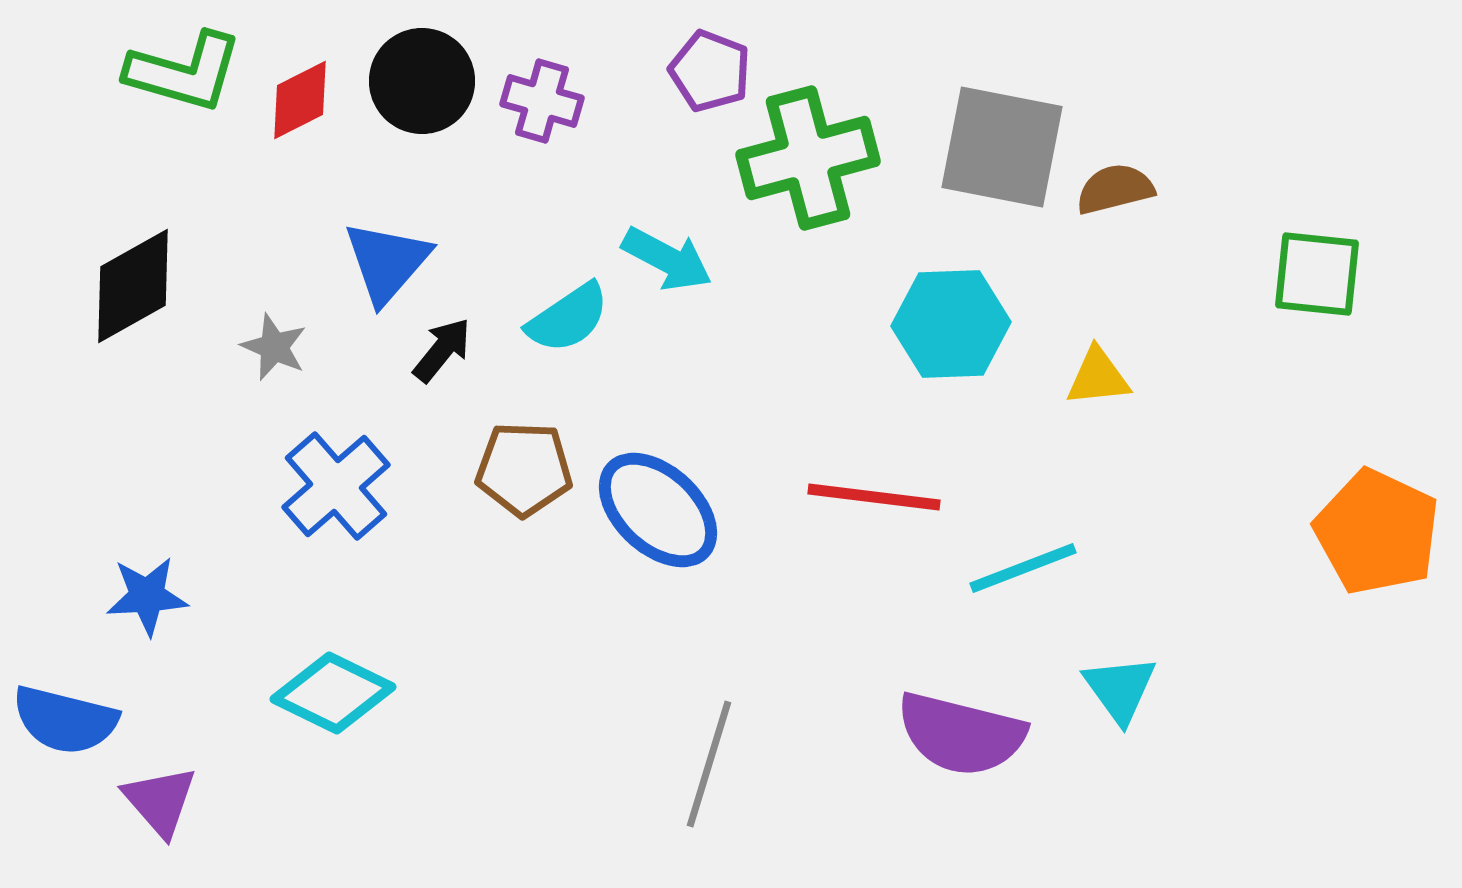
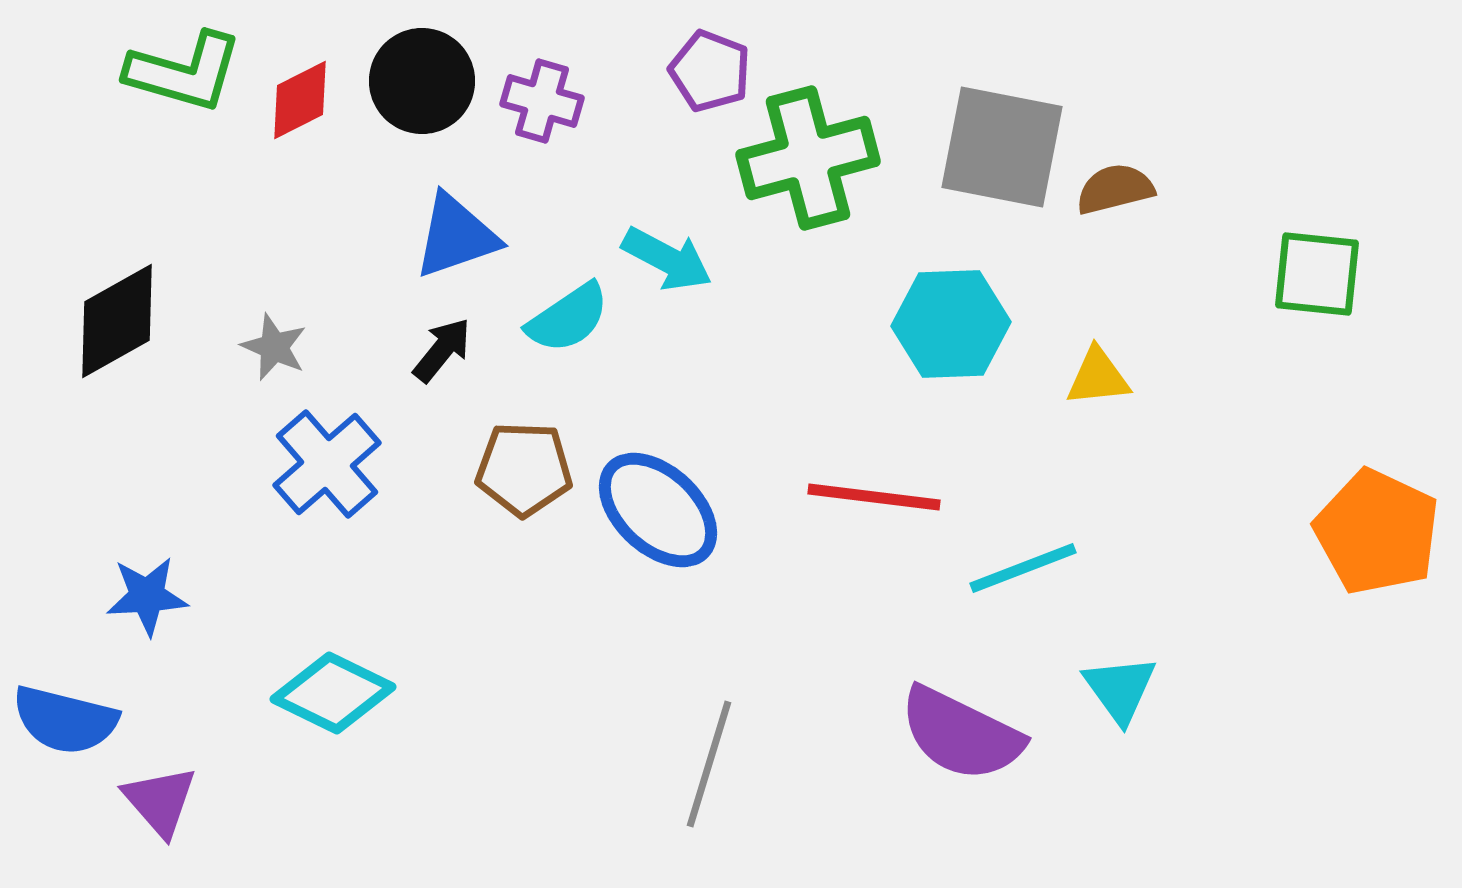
blue triangle: moved 69 px right, 26 px up; rotated 30 degrees clockwise
black diamond: moved 16 px left, 35 px down
blue cross: moved 9 px left, 22 px up
purple semicircle: rotated 12 degrees clockwise
